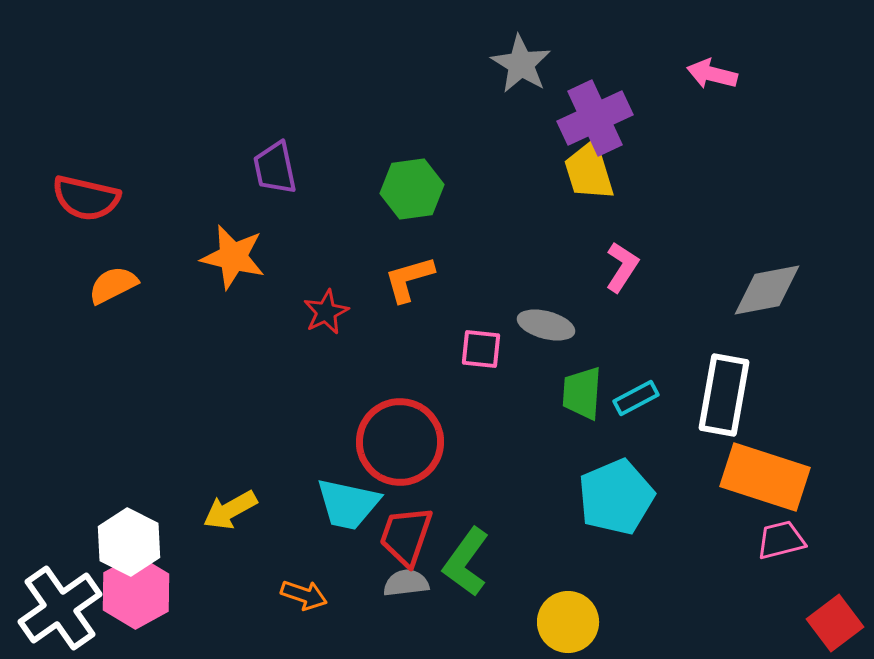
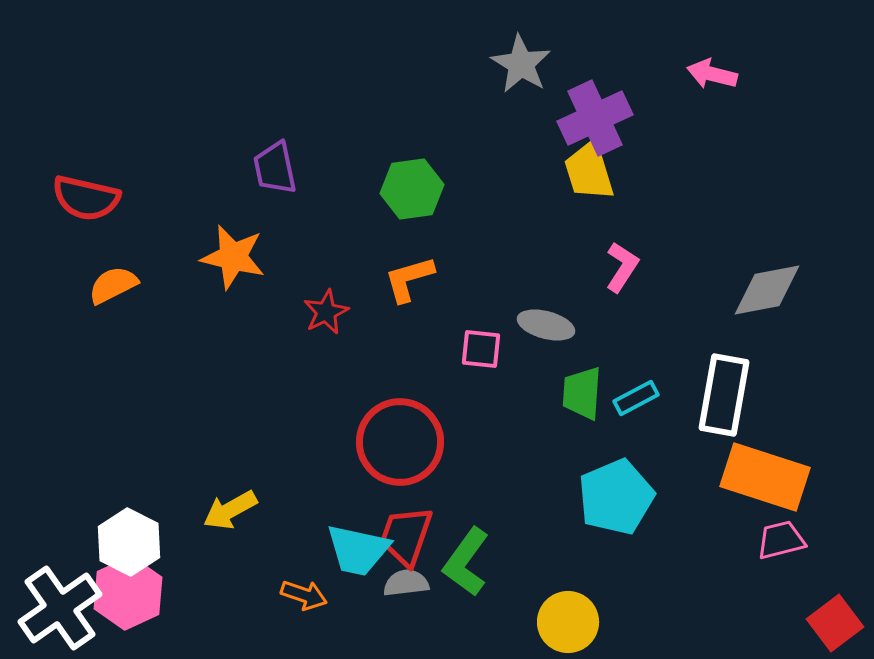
cyan trapezoid: moved 10 px right, 46 px down
pink hexagon: moved 8 px left, 1 px down; rotated 4 degrees clockwise
